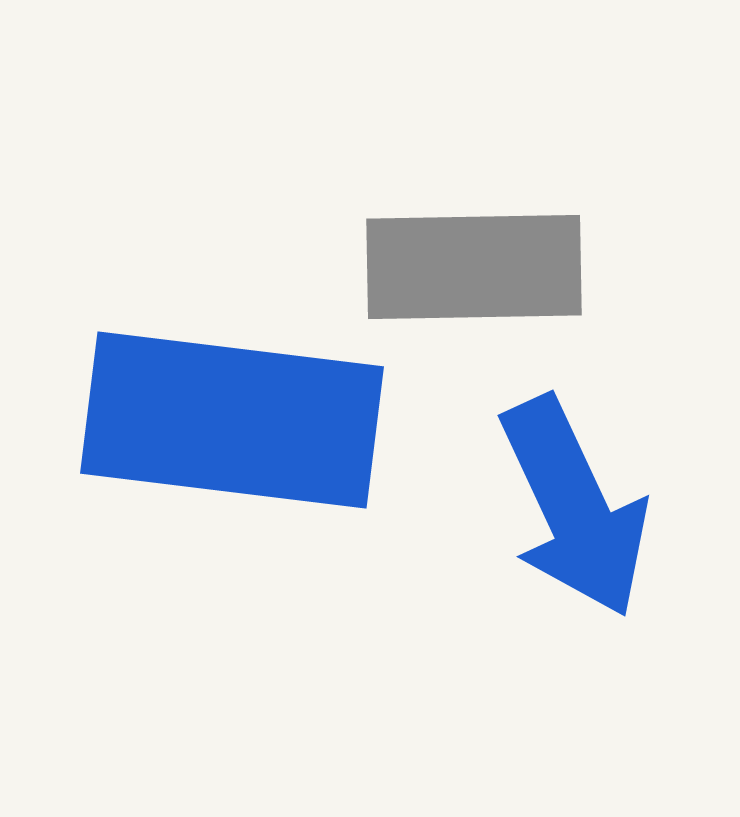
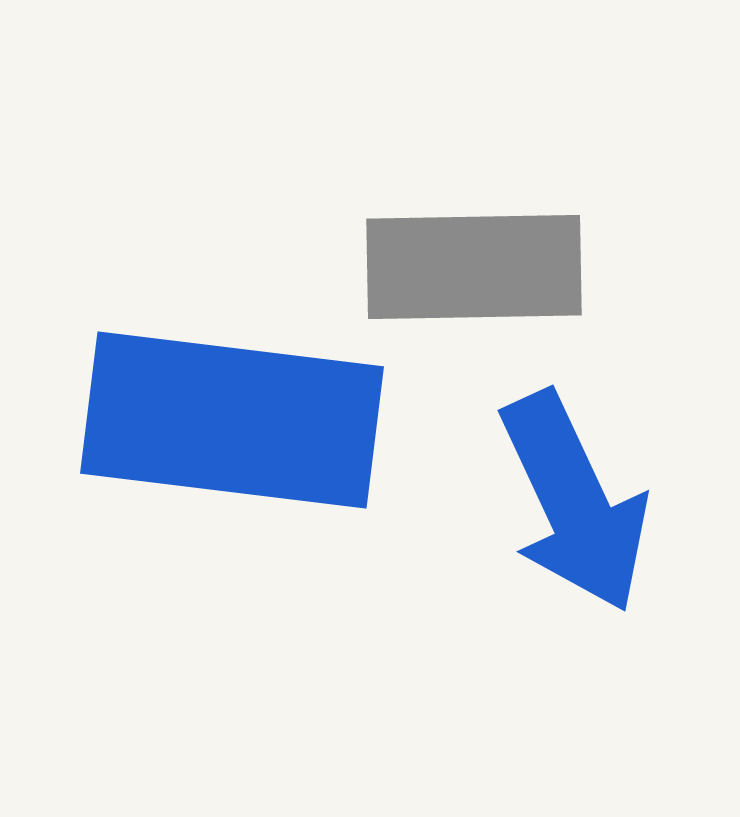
blue arrow: moved 5 px up
